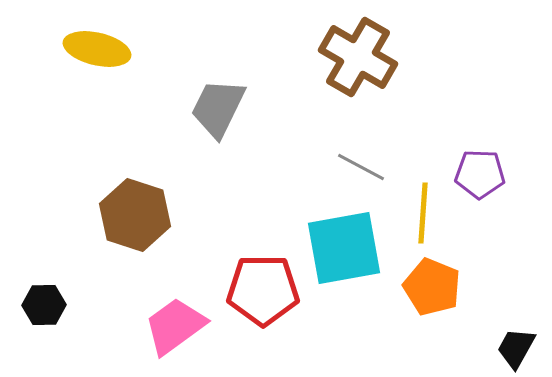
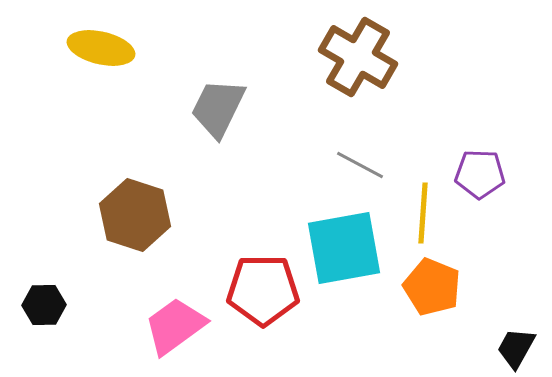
yellow ellipse: moved 4 px right, 1 px up
gray line: moved 1 px left, 2 px up
